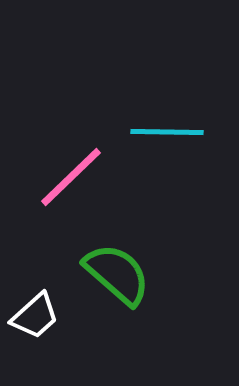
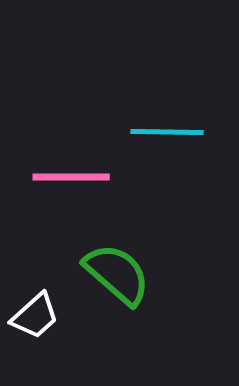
pink line: rotated 44 degrees clockwise
